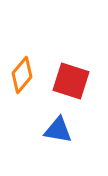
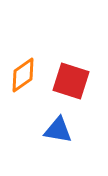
orange diamond: moved 1 px right; rotated 15 degrees clockwise
